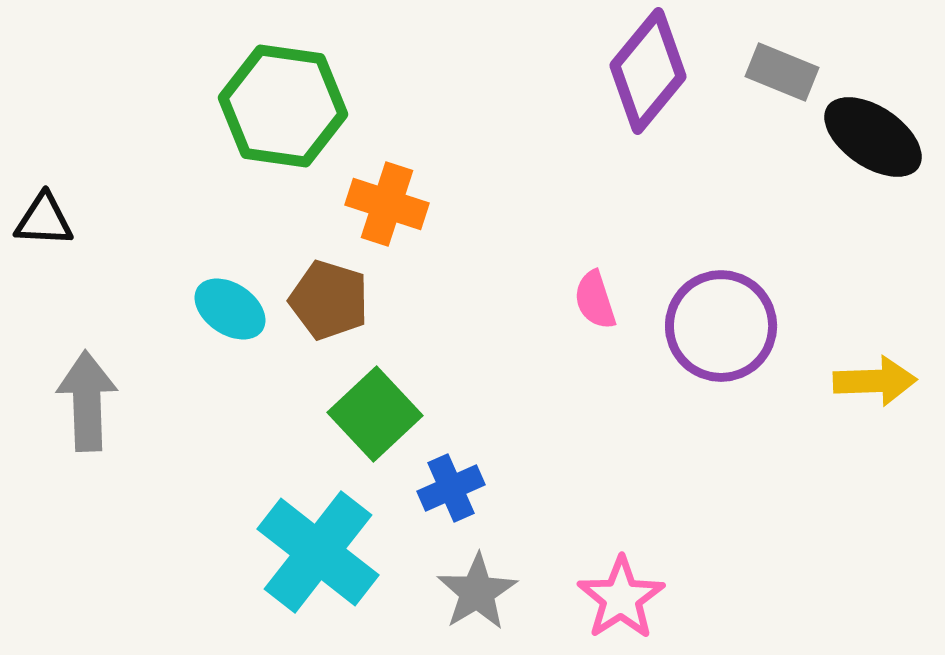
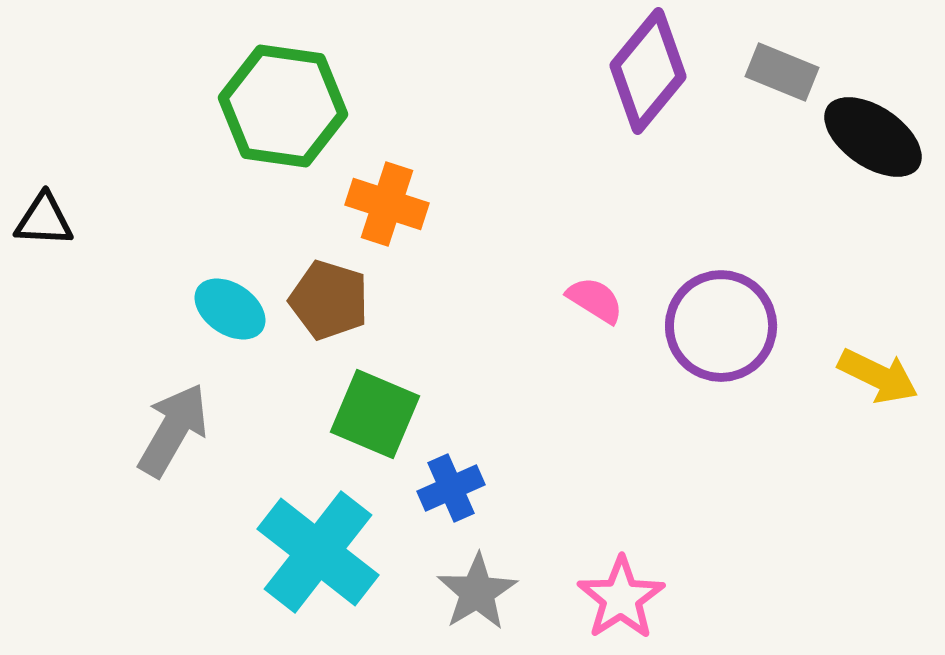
pink semicircle: rotated 140 degrees clockwise
yellow arrow: moved 3 px right, 5 px up; rotated 28 degrees clockwise
gray arrow: moved 86 px right, 29 px down; rotated 32 degrees clockwise
green square: rotated 24 degrees counterclockwise
